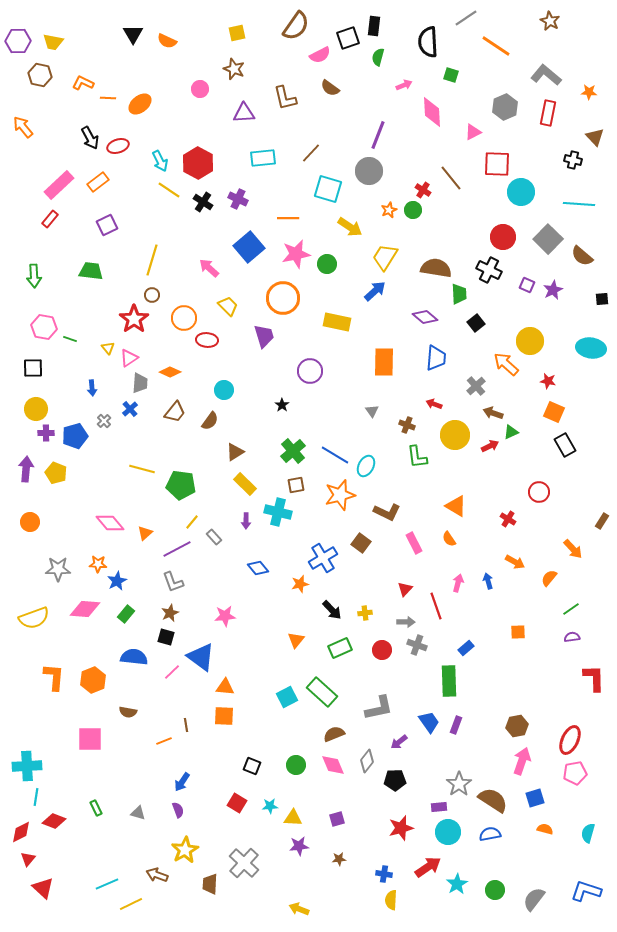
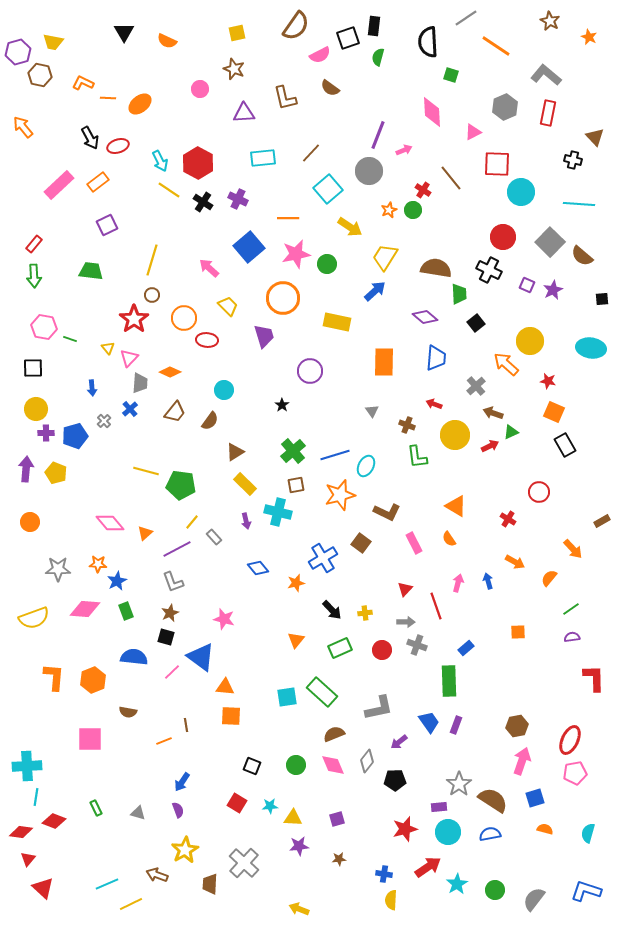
black triangle at (133, 34): moved 9 px left, 2 px up
purple hexagon at (18, 41): moved 11 px down; rotated 15 degrees counterclockwise
pink arrow at (404, 85): moved 65 px down
orange star at (589, 92): moved 55 px up; rotated 21 degrees clockwise
cyan square at (328, 189): rotated 32 degrees clockwise
red rectangle at (50, 219): moved 16 px left, 25 px down
gray square at (548, 239): moved 2 px right, 3 px down
pink triangle at (129, 358): rotated 12 degrees counterclockwise
blue line at (335, 455): rotated 48 degrees counterclockwise
yellow line at (142, 469): moved 4 px right, 2 px down
purple arrow at (246, 521): rotated 14 degrees counterclockwise
brown rectangle at (602, 521): rotated 28 degrees clockwise
orange star at (300, 584): moved 4 px left, 1 px up
green rectangle at (126, 614): moved 3 px up; rotated 60 degrees counterclockwise
pink star at (225, 616): moved 1 px left, 3 px down; rotated 20 degrees clockwise
cyan square at (287, 697): rotated 20 degrees clockwise
orange square at (224, 716): moved 7 px right
red star at (401, 828): moved 4 px right, 1 px down
red diamond at (21, 832): rotated 35 degrees clockwise
